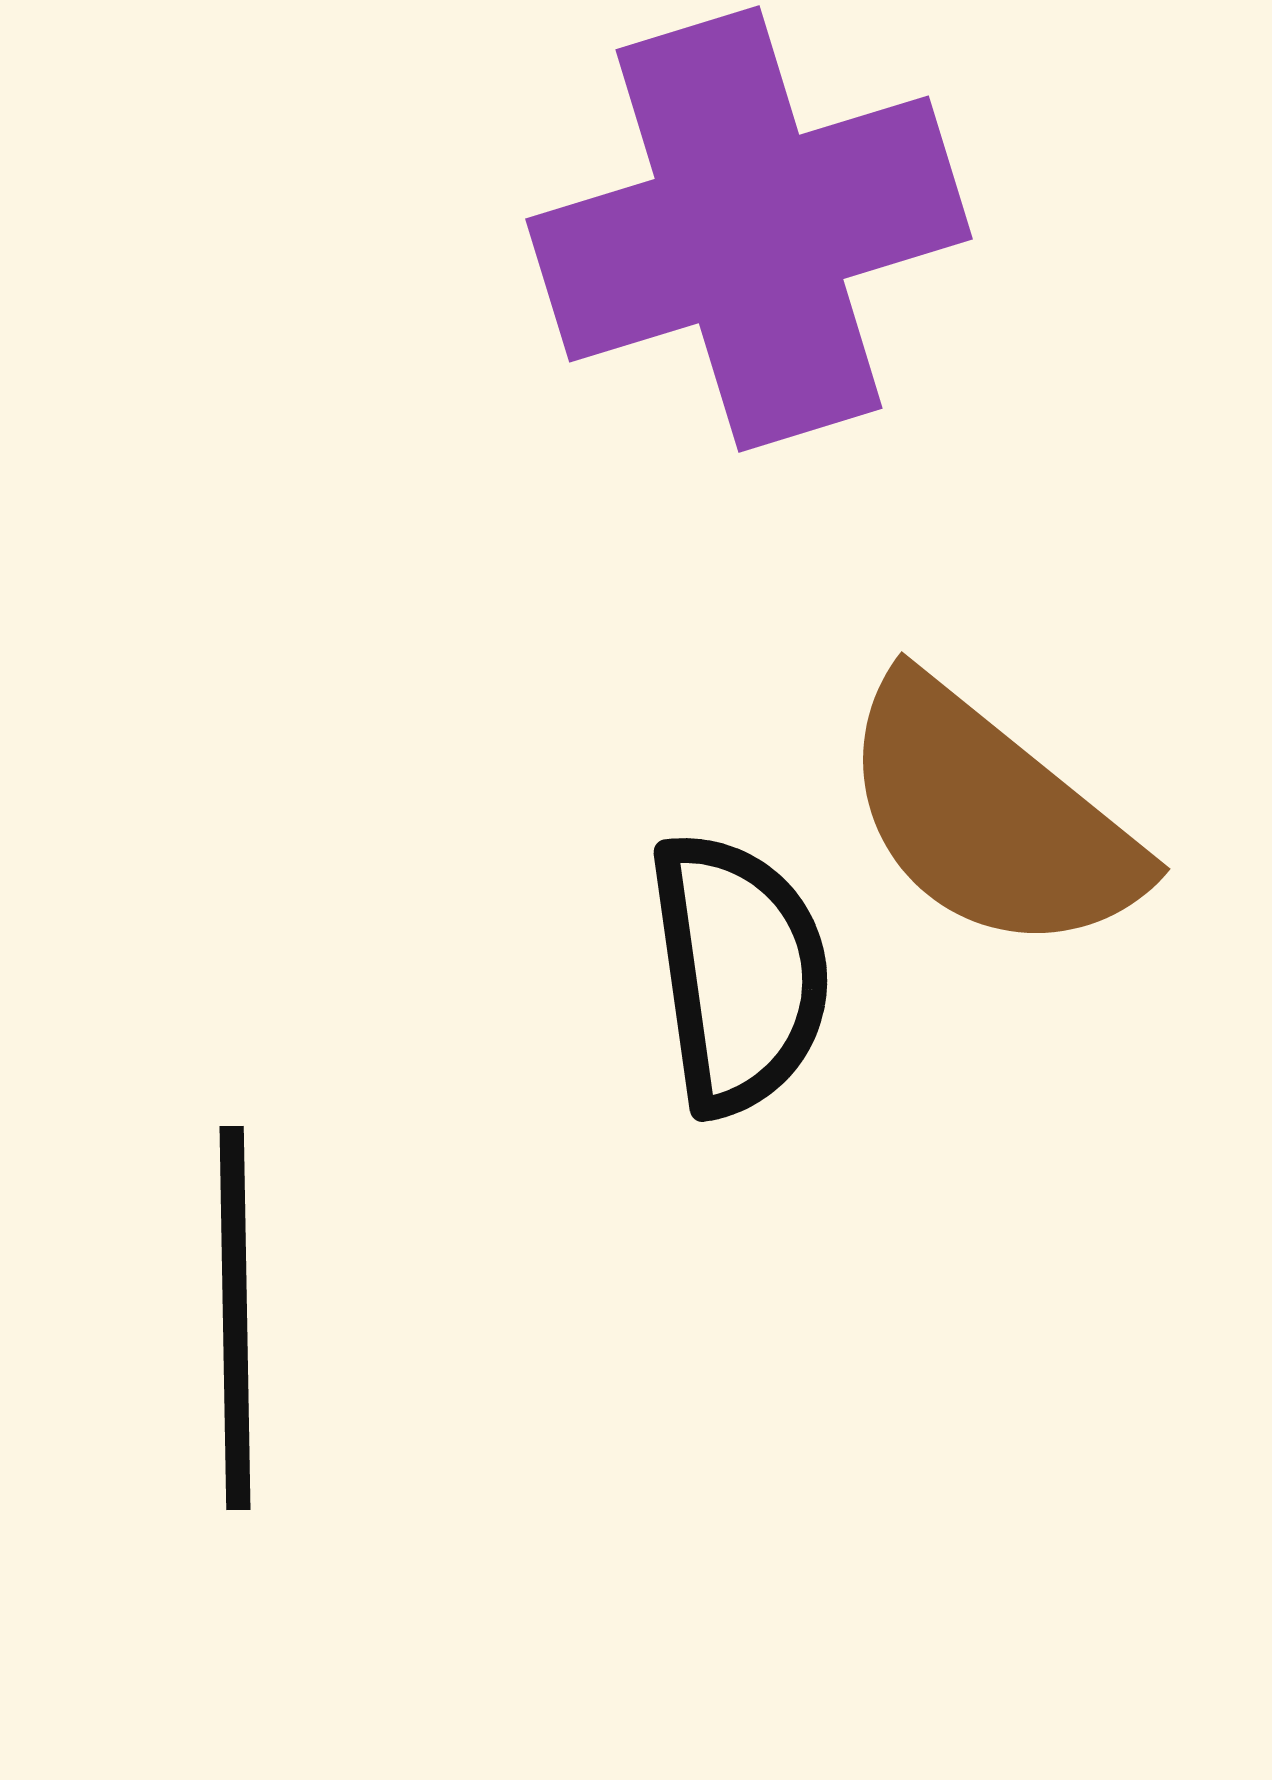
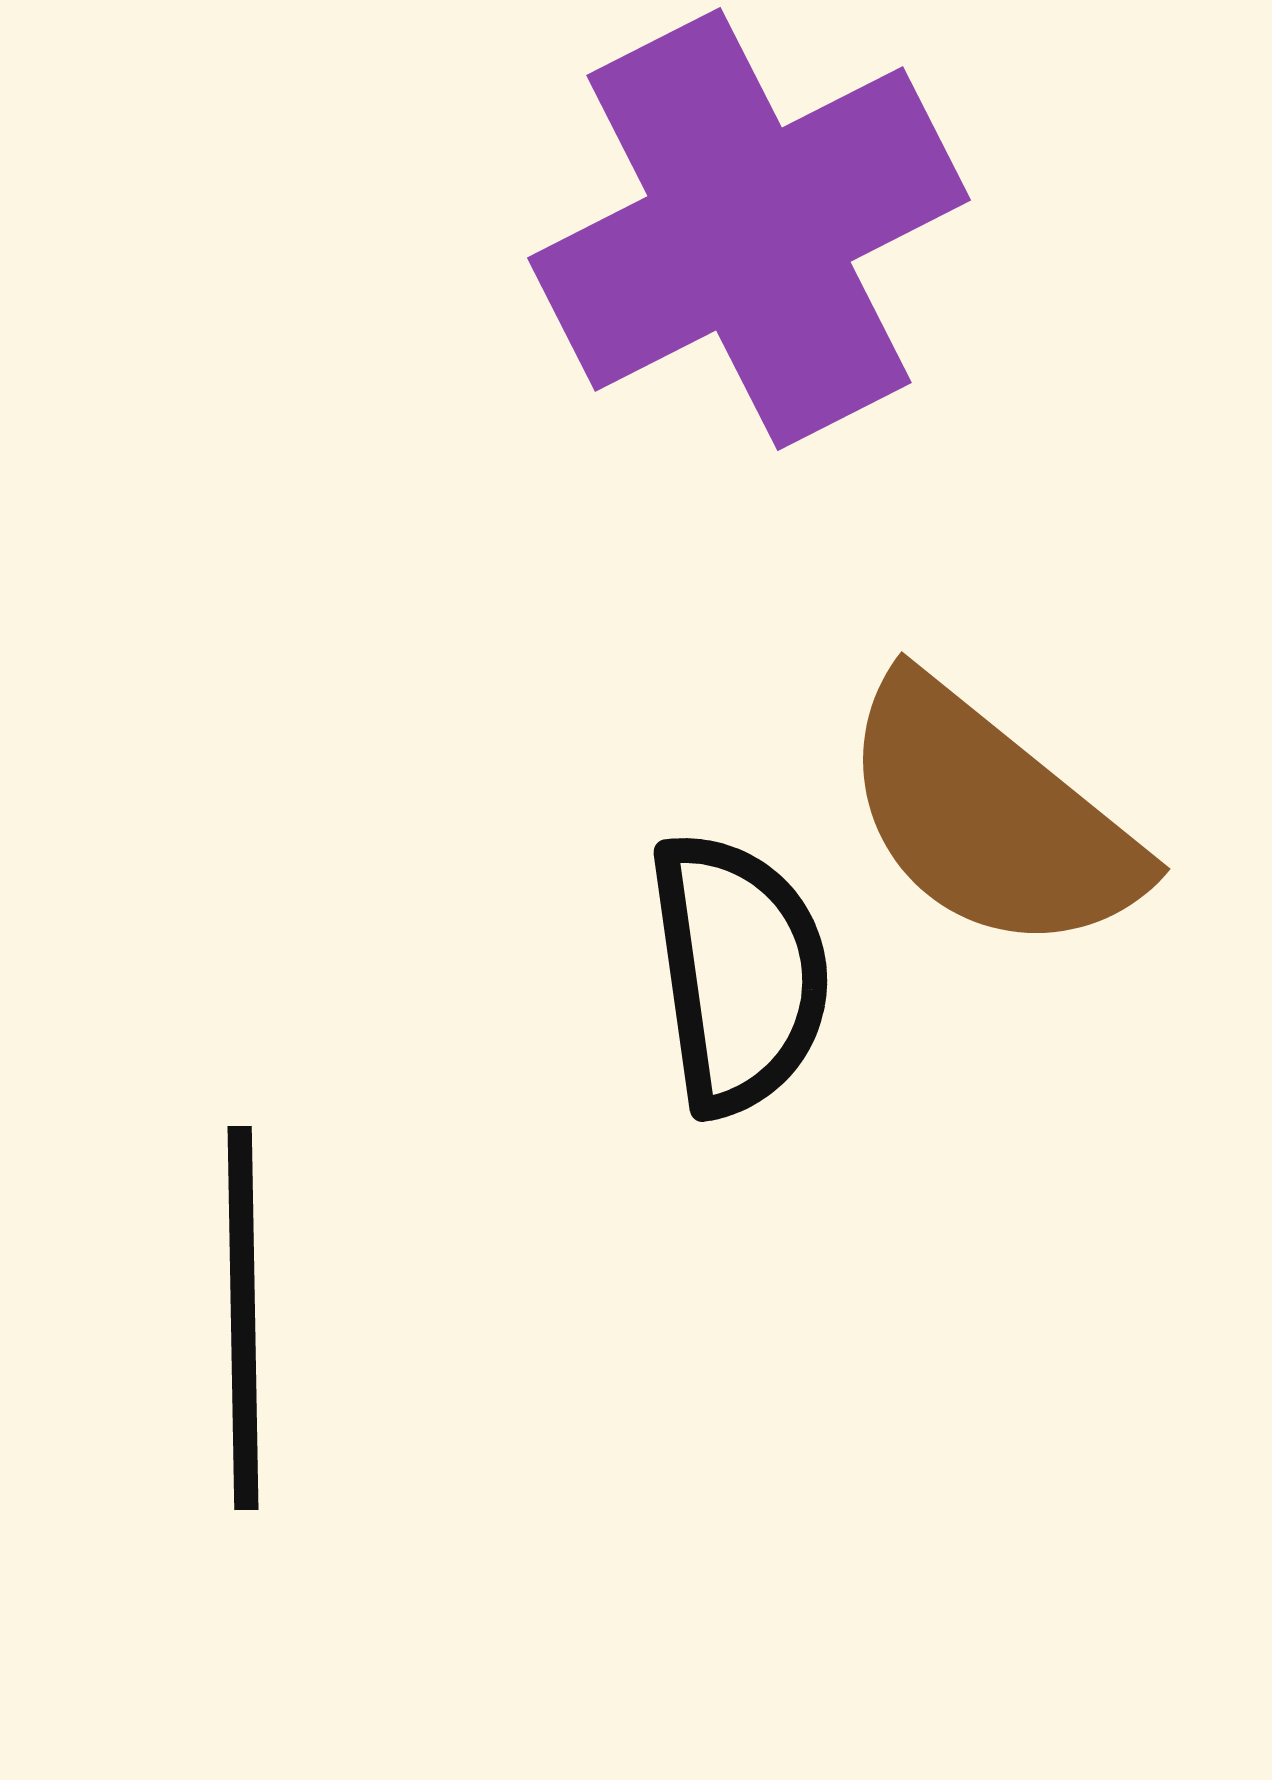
purple cross: rotated 10 degrees counterclockwise
black line: moved 8 px right
